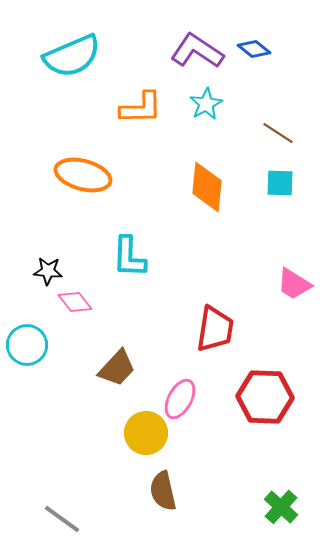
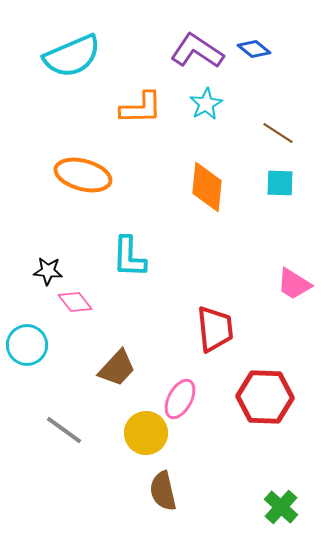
red trapezoid: rotated 15 degrees counterclockwise
gray line: moved 2 px right, 89 px up
